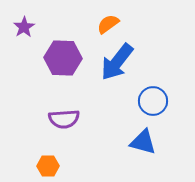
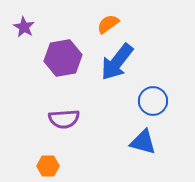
purple star: rotated 10 degrees counterclockwise
purple hexagon: rotated 12 degrees counterclockwise
